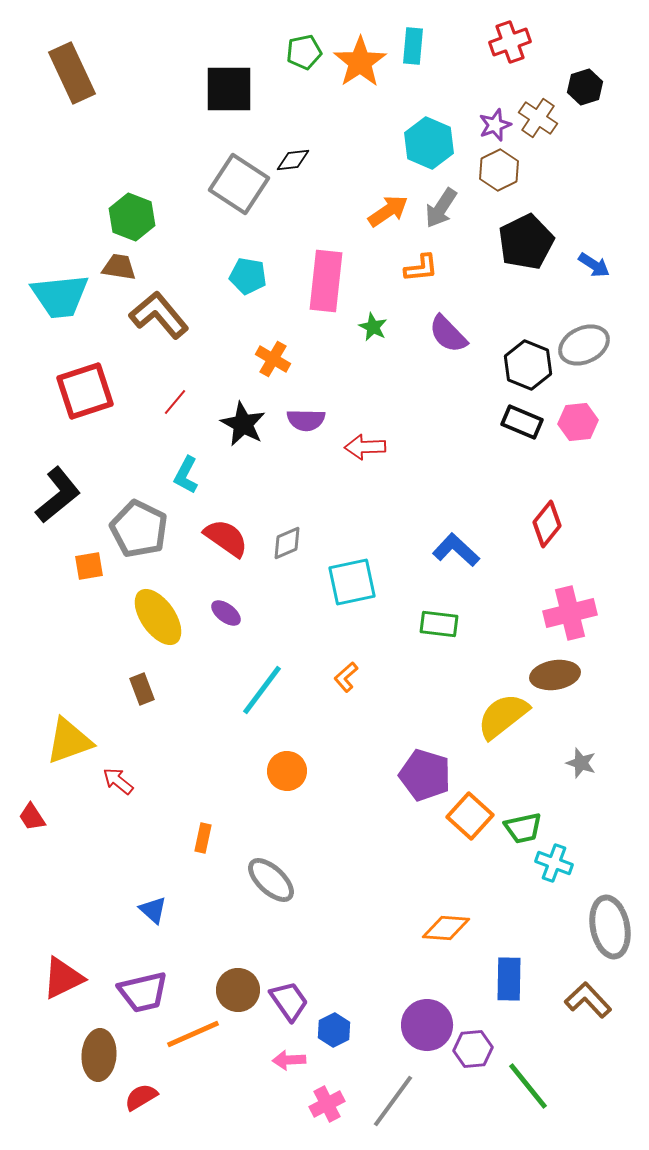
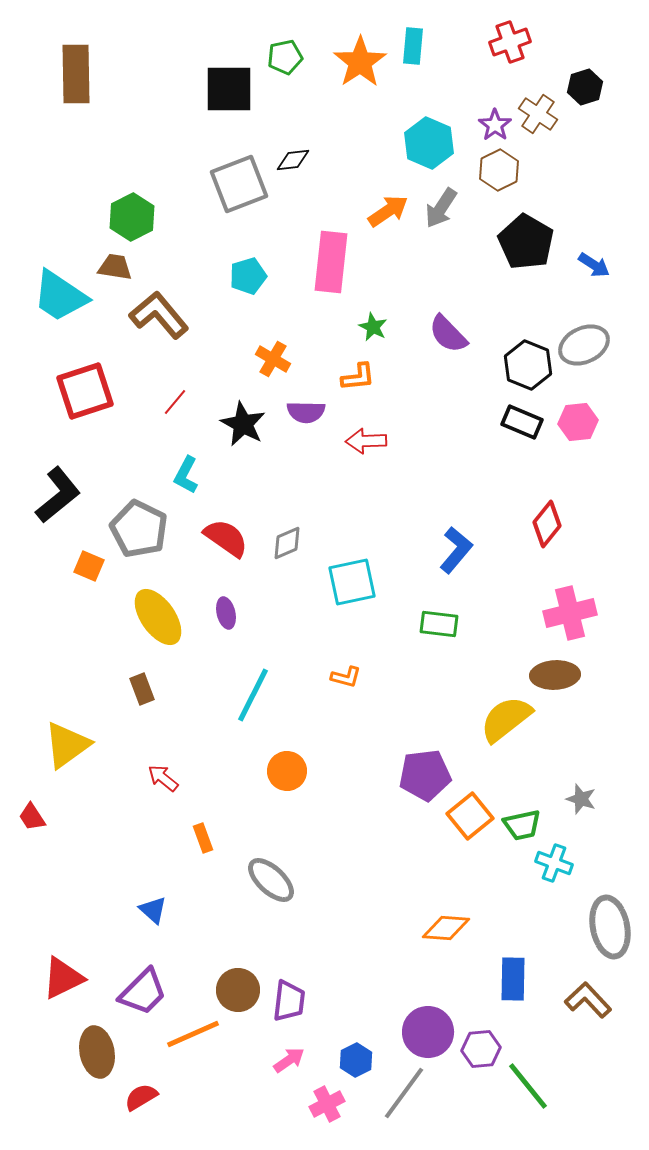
green pentagon at (304, 52): moved 19 px left, 5 px down
brown rectangle at (72, 73): moved 4 px right, 1 px down; rotated 24 degrees clockwise
brown cross at (538, 118): moved 4 px up
purple star at (495, 125): rotated 16 degrees counterclockwise
gray square at (239, 184): rotated 36 degrees clockwise
green hexagon at (132, 217): rotated 12 degrees clockwise
black pentagon at (526, 242): rotated 16 degrees counterclockwise
brown trapezoid at (119, 267): moved 4 px left
orange L-shape at (421, 268): moved 63 px left, 109 px down
cyan pentagon at (248, 276): rotated 27 degrees counterclockwise
pink rectangle at (326, 281): moved 5 px right, 19 px up
cyan trapezoid at (60, 296): rotated 40 degrees clockwise
purple semicircle at (306, 420): moved 8 px up
red arrow at (365, 447): moved 1 px right, 6 px up
blue L-shape at (456, 550): rotated 87 degrees clockwise
orange square at (89, 566): rotated 32 degrees clockwise
purple ellipse at (226, 613): rotated 40 degrees clockwise
brown ellipse at (555, 675): rotated 6 degrees clockwise
orange L-shape at (346, 677): rotated 124 degrees counterclockwise
cyan line at (262, 690): moved 9 px left, 5 px down; rotated 10 degrees counterclockwise
yellow semicircle at (503, 716): moved 3 px right, 3 px down
yellow triangle at (69, 741): moved 2 px left, 4 px down; rotated 16 degrees counterclockwise
gray star at (581, 763): moved 36 px down
purple pentagon at (425, 775): rotated 24 degrees counterclockwise
red arrow at (118, 781): moved 45 px right, 3 px up
orange square at (470, 816): rotated 9 degrees clockwise
green trapezoid at (523, 828): moved 1 px left, 3 px up
orange rectangle at (203, 838): rotated 32 degrees counterclockwise
blue rectangle at (509, 979): moved 4 px right
purple trapezoid at (143, 992): rotated 32 degrees counterclockwise
purple trapezoid at (289, 1001): rotated 42 degrees clockwise
purple circle at (427, 1025): moved 1 px right, 7 px down
blue hexagon at (334, 1030): moved 22 px right, 30 px down
purple hexagon at (473, 1049): moved 8 px right
brown ellipse at (99, 1055): moved 2 px left, 3 px up; rotated 15 degrees counterclockwise
pink arrow at (289, 1060): rotated 148 degrees clockwise
gray line at (393, 1101): moved 11 px right, 8 px up
